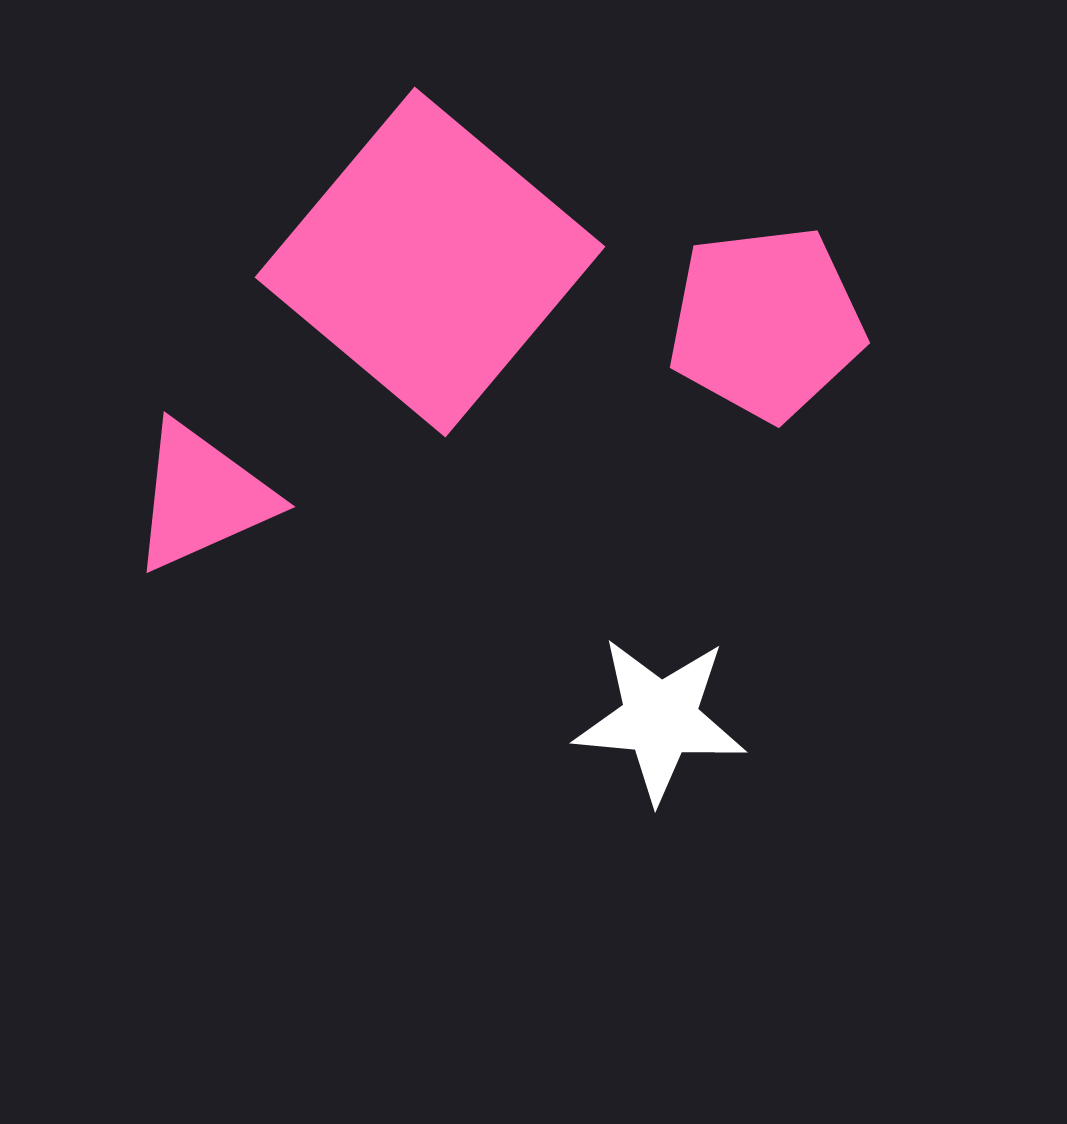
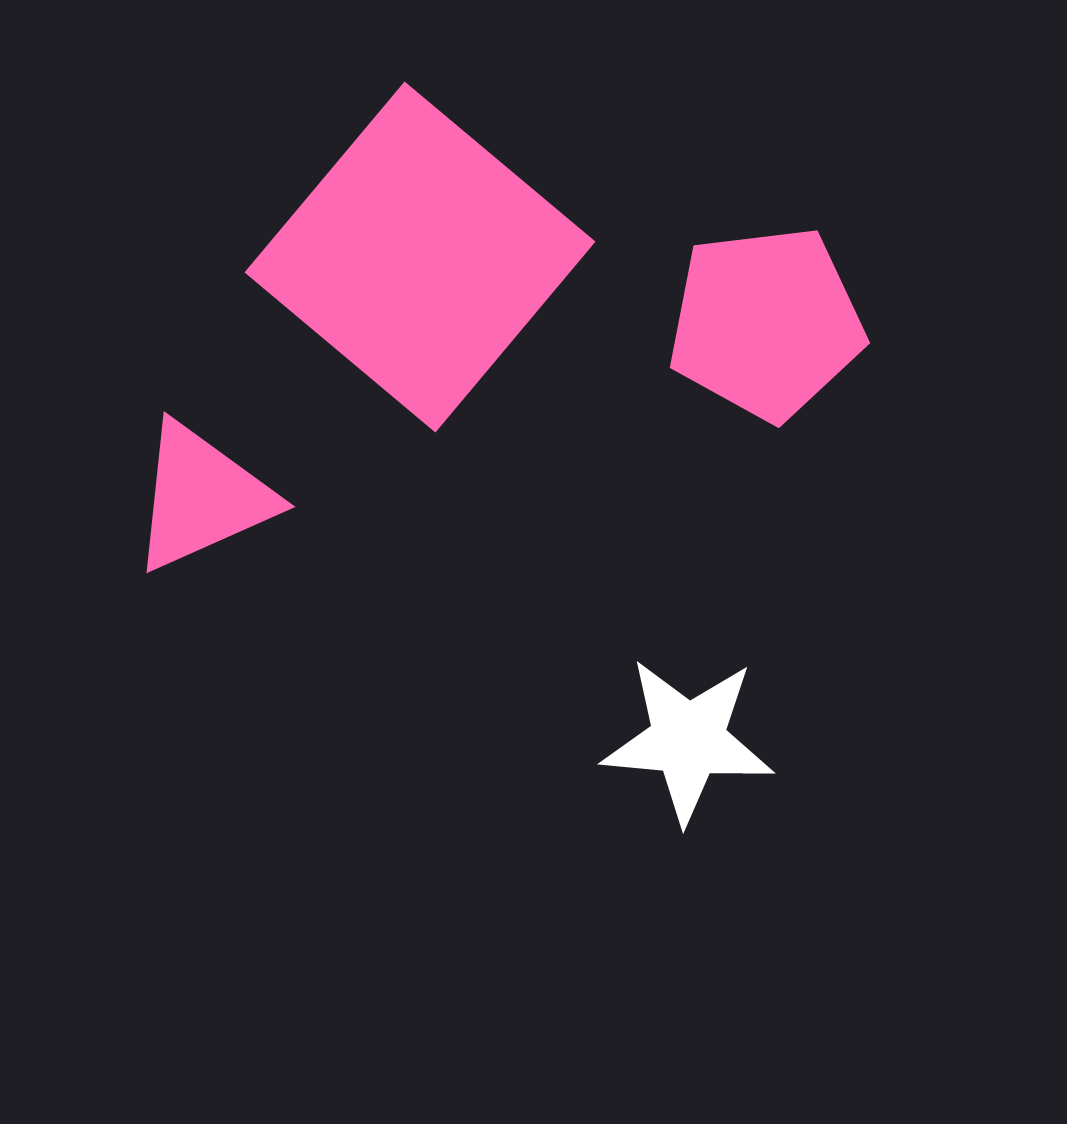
pink square: moved 10 px left, 5 px up
white star: moved 28 px right, 21 px down
